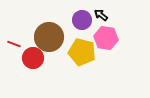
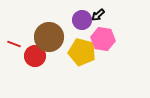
black arrow: moved 3 px left; rotated 80 degrees counterclockwise
pink hexagon: moved 3 px left, 1 px down
red circle: moved 2 px right, 2 px up
